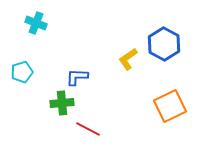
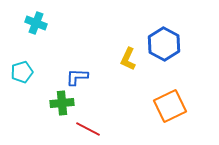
yellow L-shape: rotated 30 degrees counterclockwise
